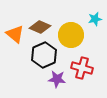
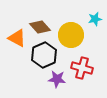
brown diamond: rotated 25 degrees clockwise
orange triangle: moved 2 px right, 4 px down; rotated 12 degrees counterclockwise
